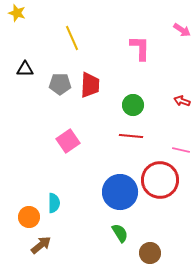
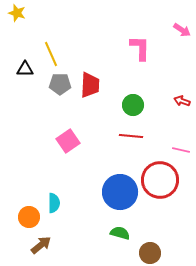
yellow line: moved 21 px left, 16 px down
green semicircle: rotated 42 degrees counterclockwise
